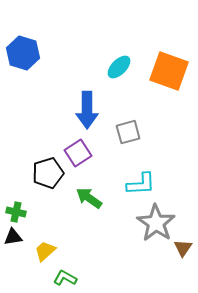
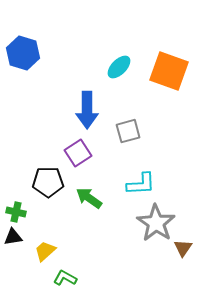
gray square: moved 1 px up
black pentagon: moved 9 px down; rotated 16 degrees clockwise
